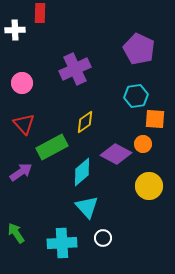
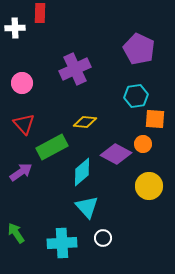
white cross: moved 2 px up
yellow diamond: rotated 40 degrees clockwise
